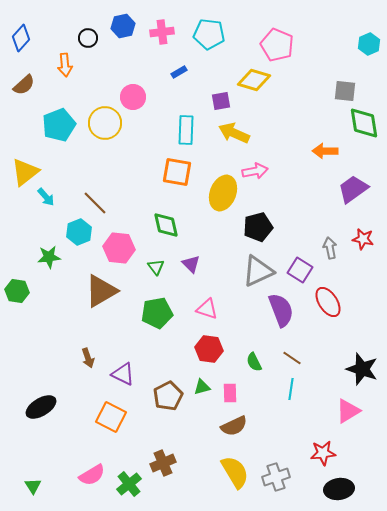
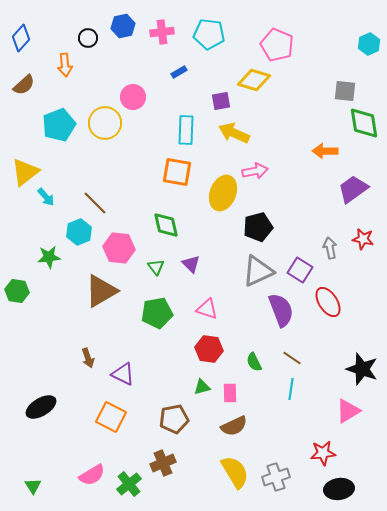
brown pentagon at (168, 396): moved 6 px right, 23 px down; rotated 16 degrees clockwise
